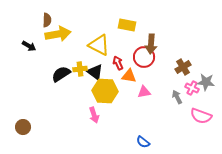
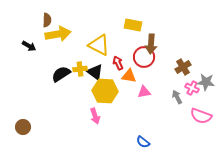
yellow rectangle: moved 6 px right
pink arrow: moved 1 px right, 1 px down
